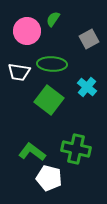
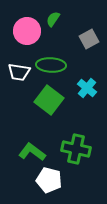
green ellipse: moved 1 px left, 1 px down
cyan cross: moved 1 px down
white pentagon: moved 2 px down
